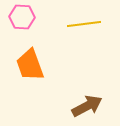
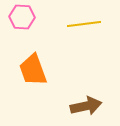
orange trapezoid: moved 3 px right, 5 px down
brown arrow: moved 1 px left; rotated 16 degrees clockwise
